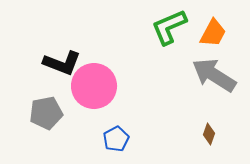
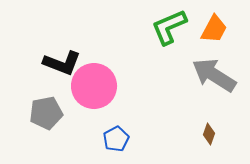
orange trapezoid: moved 1 px right, 4 px up
